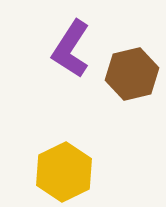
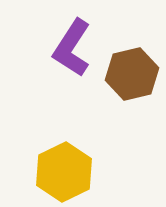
purple L-shape: moved 1 px right, 1 px up
